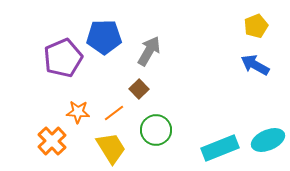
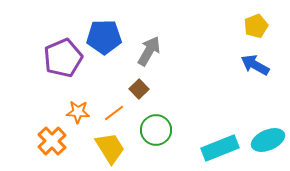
yellow trapezoid: moved 1 px left
